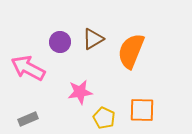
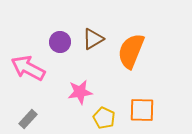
gray rectangle: rotated 24 degrees counterclockwise
